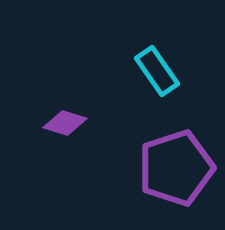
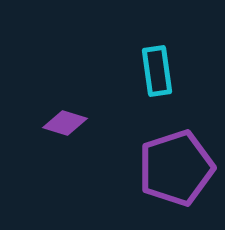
cyan rectangle: rotated 27 degrees clockwise
